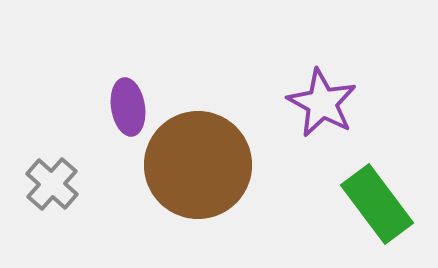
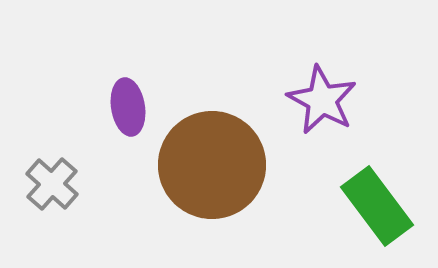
purple star: moved 3 px up
brown circle: moved 14 px right
green rectangle: moved 2 px down
